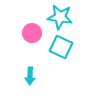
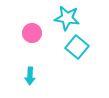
cyan star: moved 7 px right, 1 px down
cyan square: moved 16 px right; rotated 15 degrees clockwise
